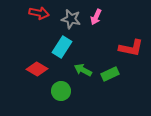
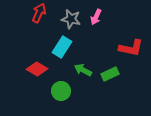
red arrow: rotated 78 degrees counterclockwise
